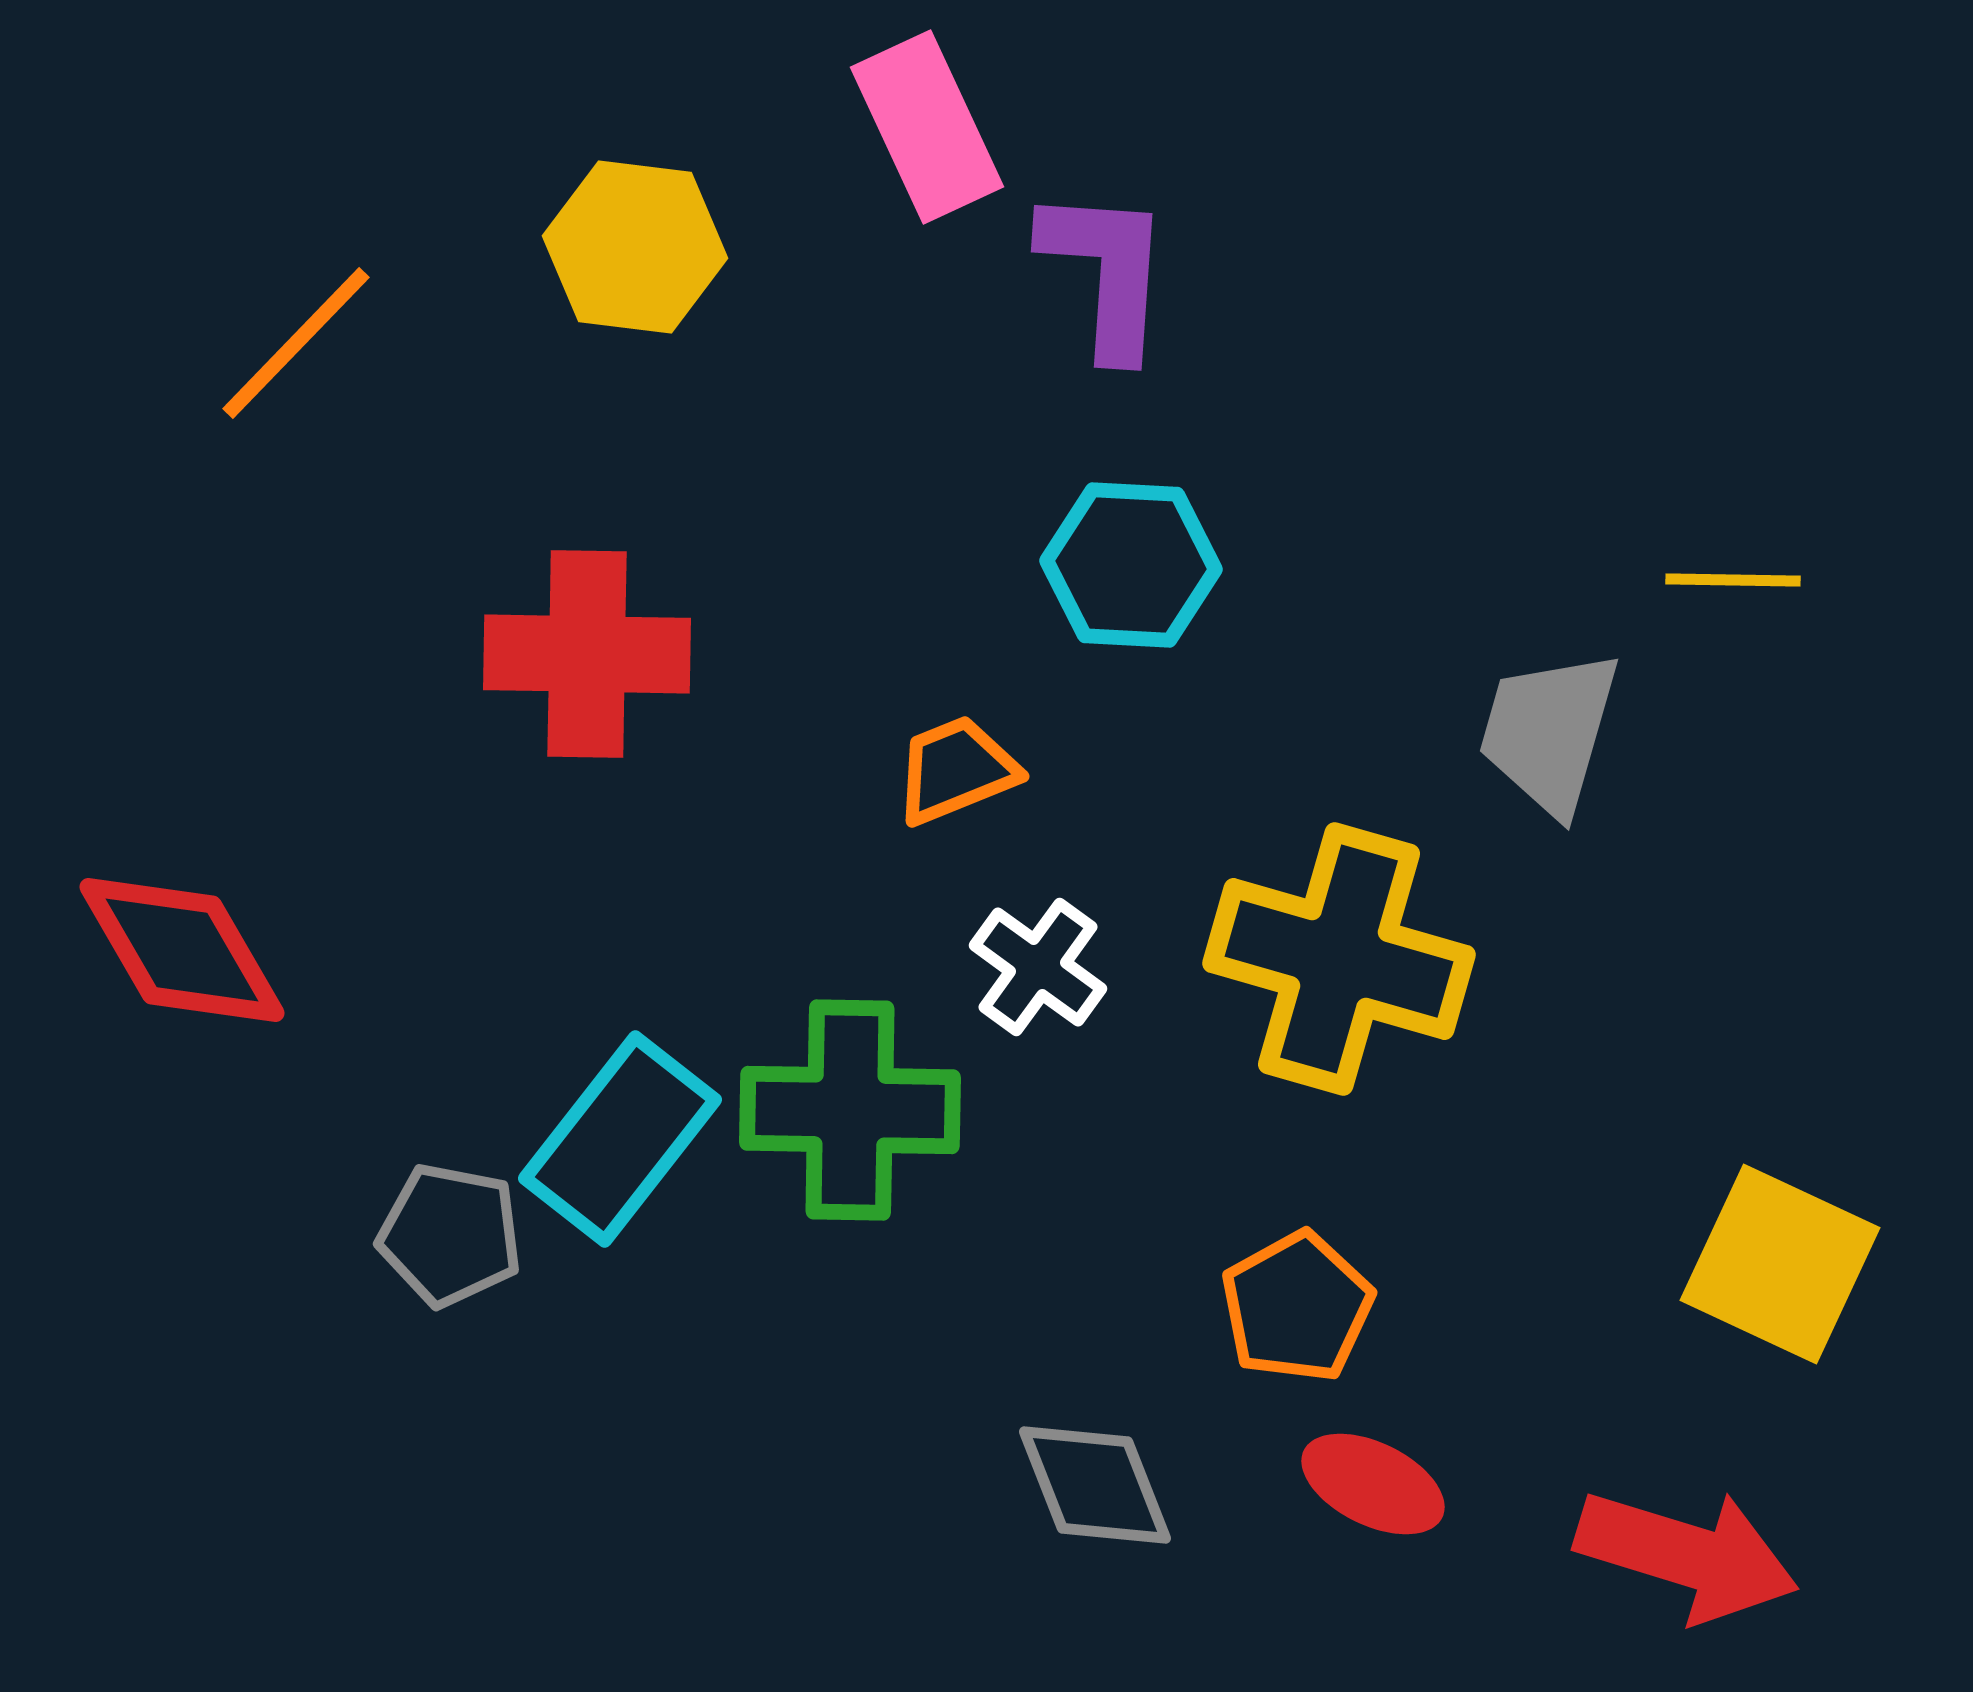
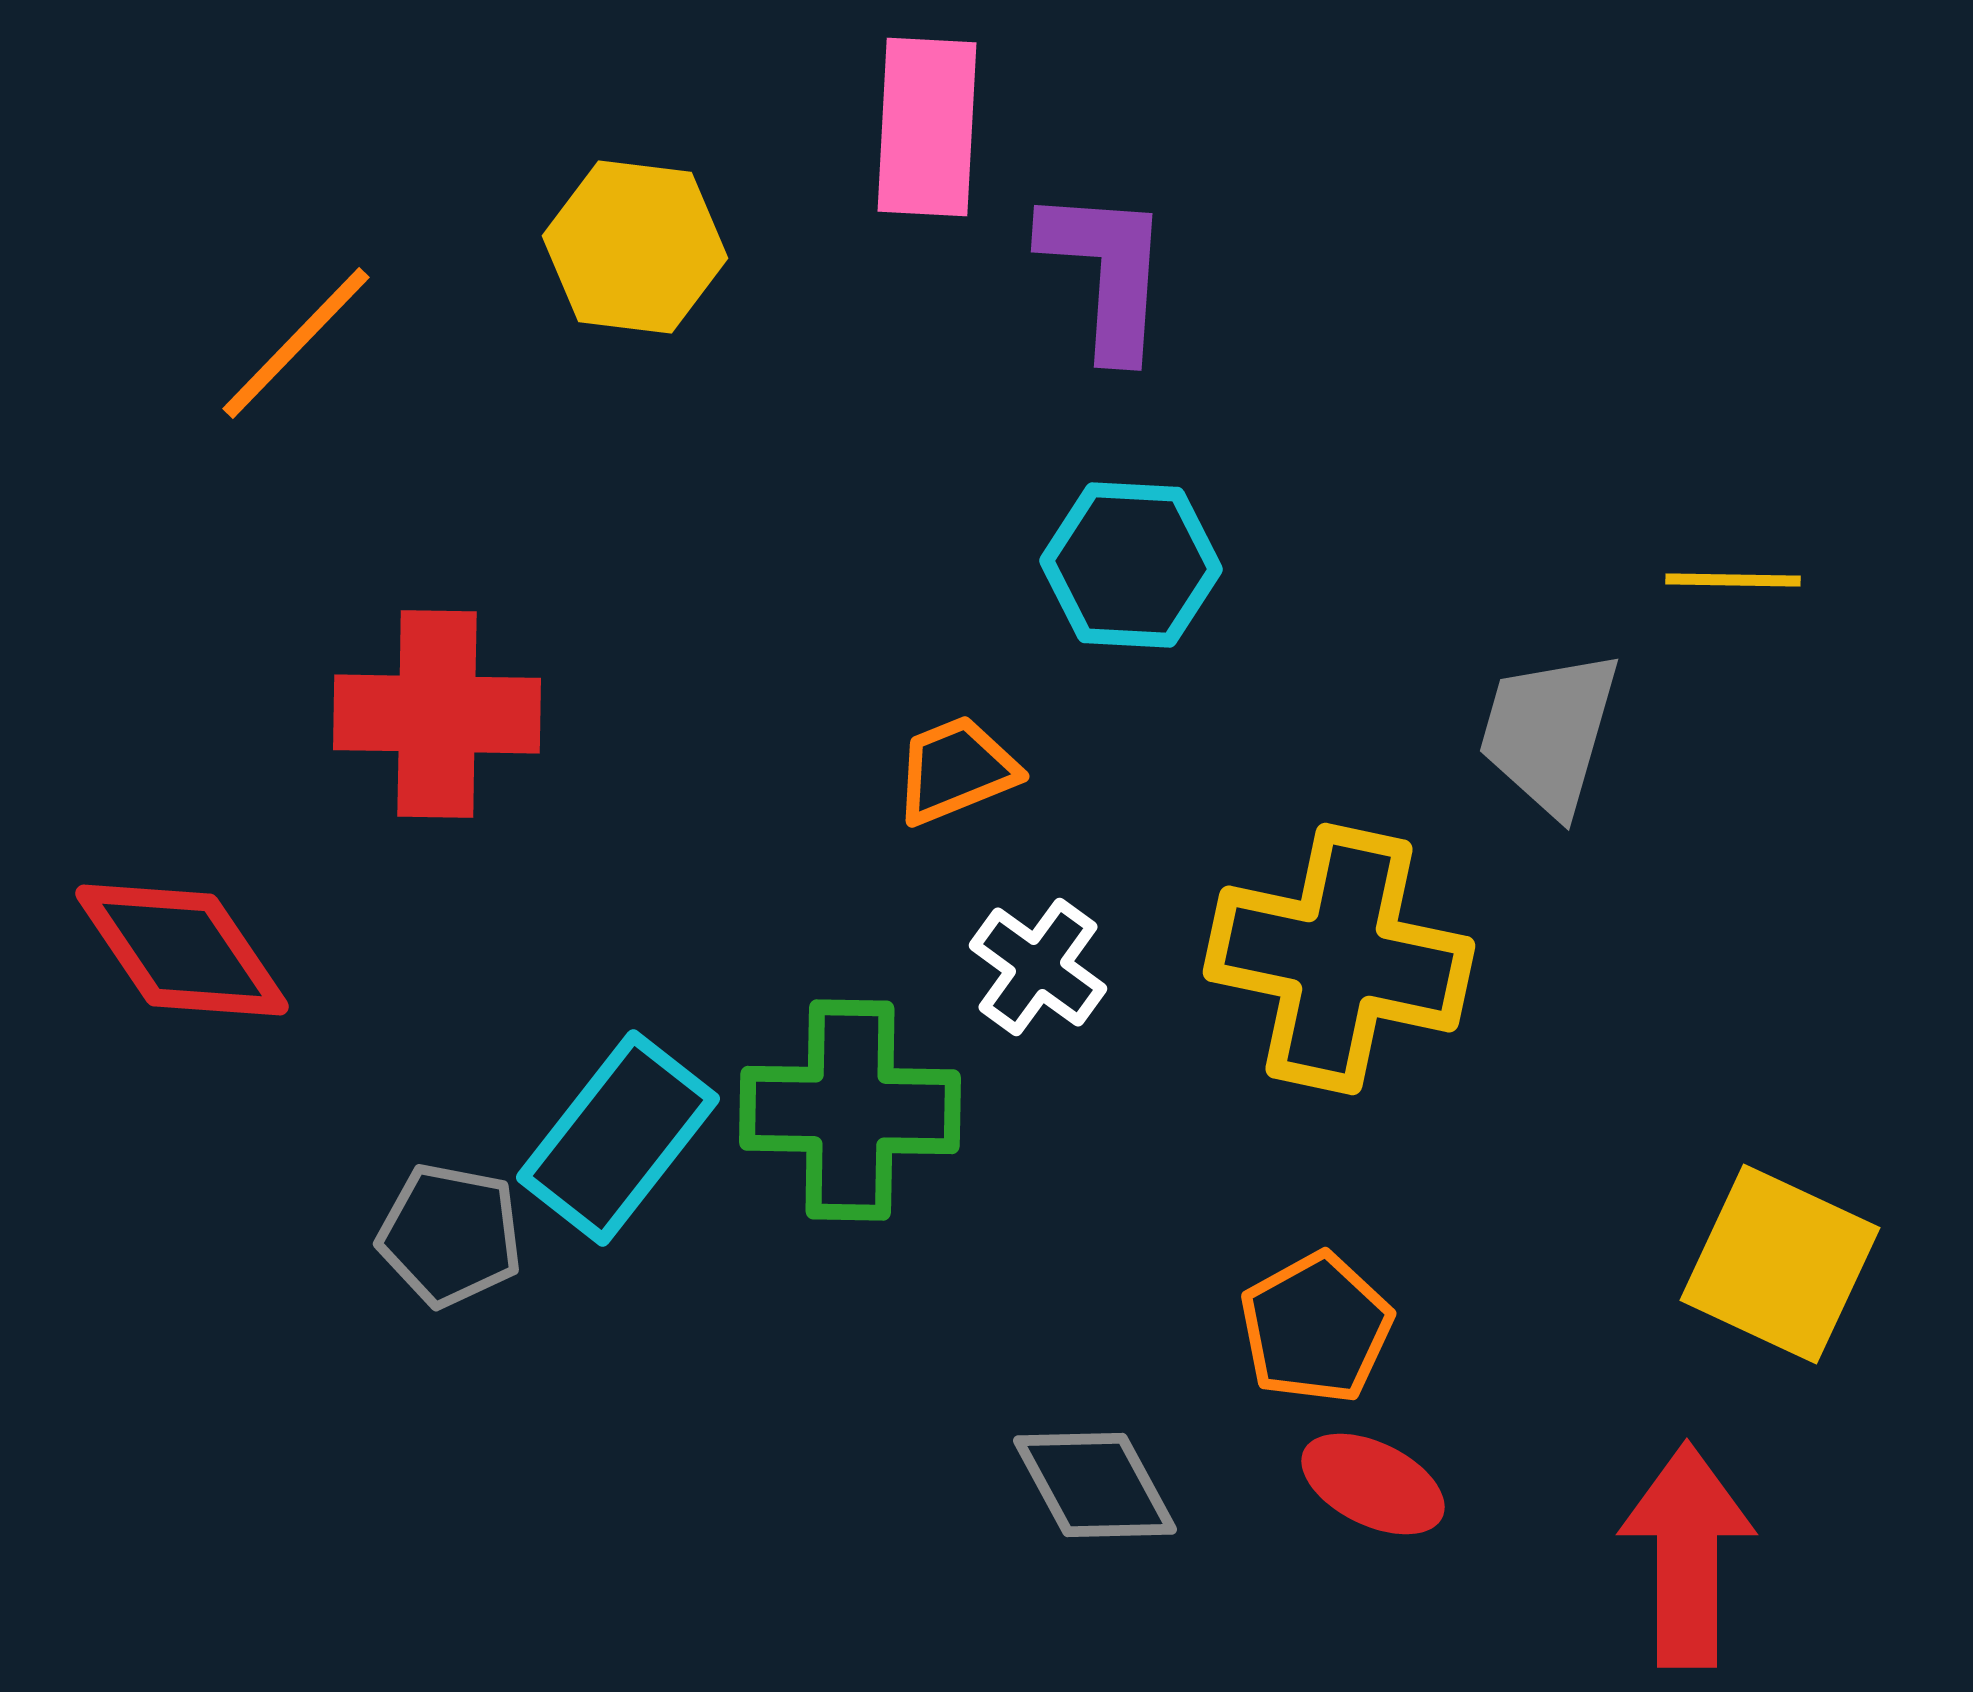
pink rectangle: rotated 28 degrees clockwise
red cross: moved 150 px left, 60 px down
red diamond: rotated 4 degrees counterclockwise
yellow cross: rotated 4 degrees counterclockwise
cyan rectangle: moved 2 px left, 1 px up
orange pentagon: moved 19 px right, 21 px down
gray diamond: rotated 7 degrees counterclockwise
red arrow: rotated 107 degrees counterclockwise
